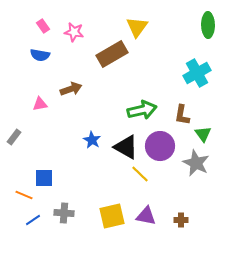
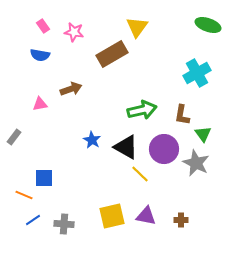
green ellipse: rotated 70 degrees counterclockwise
purple circle: moved 4 px right, 3 px down
gray cross: moved 11 px down
